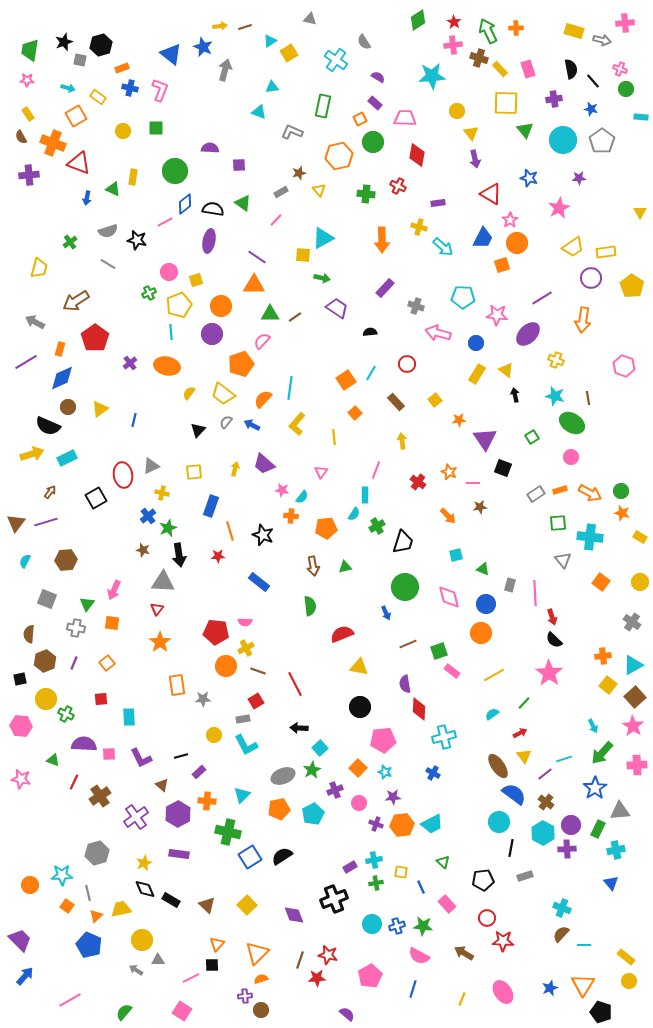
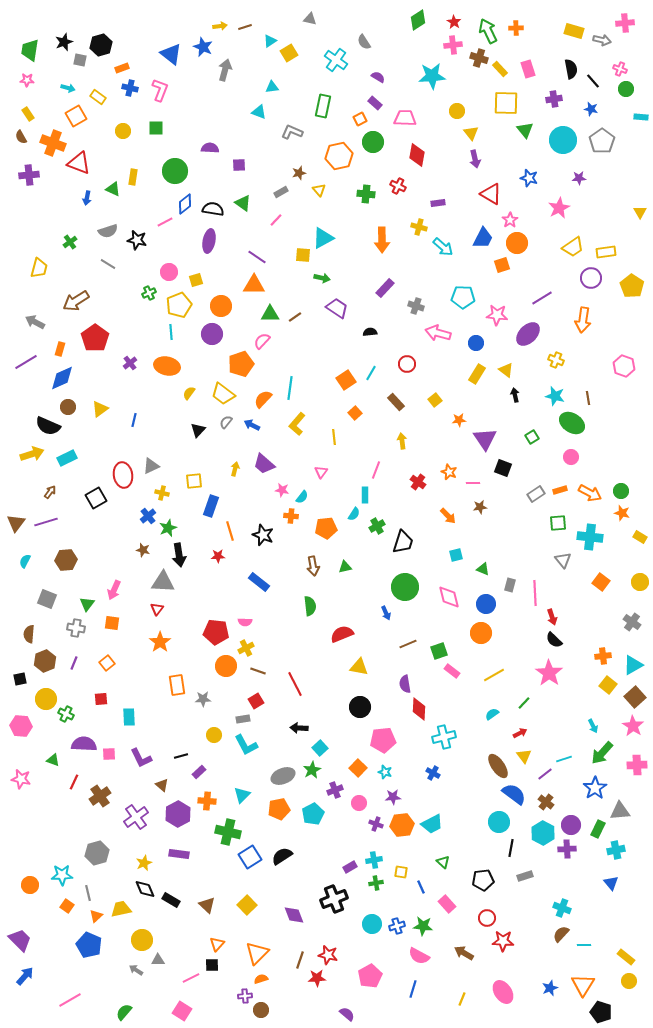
yellow square at (194, 472): moved 9 px down
